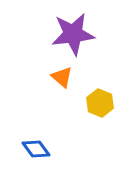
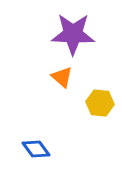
purple star: rotated 9 degrees clockwise
yellow hexagon: rotated 16 degrees counterclockwise
